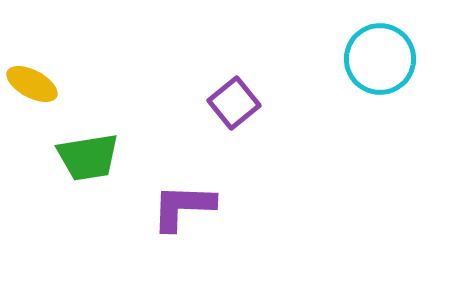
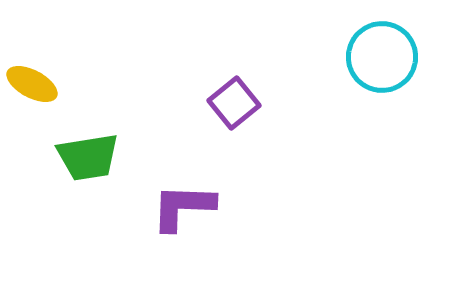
cyan circle: moved 2 px right, 2 px up
